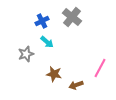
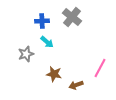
blue cross: rotated 24 degrees clockwise
